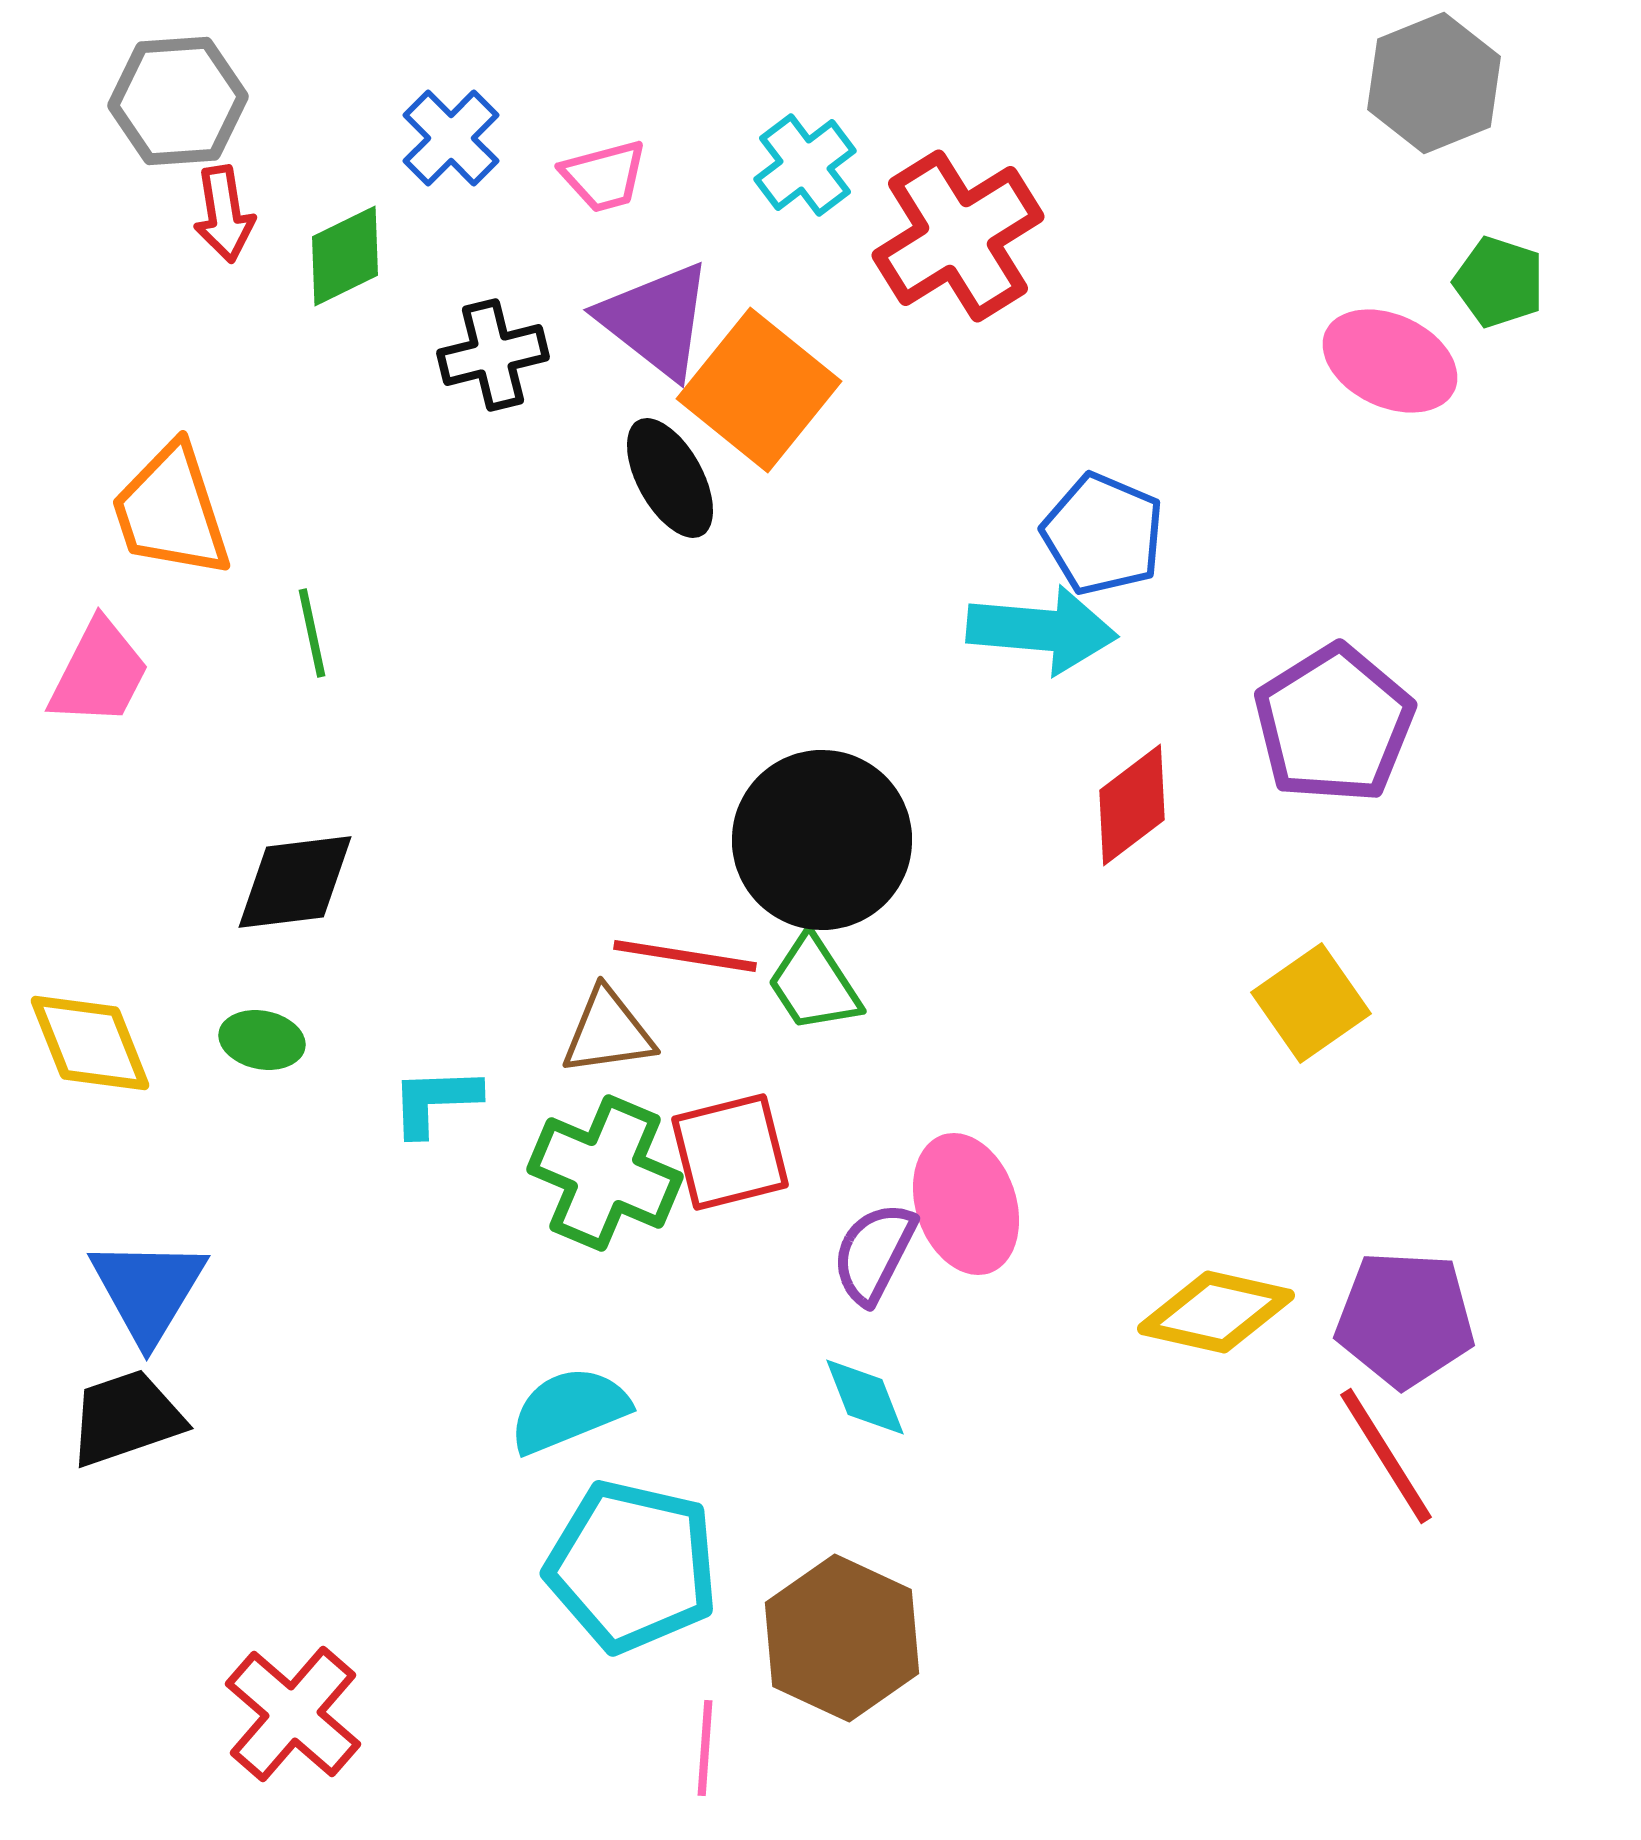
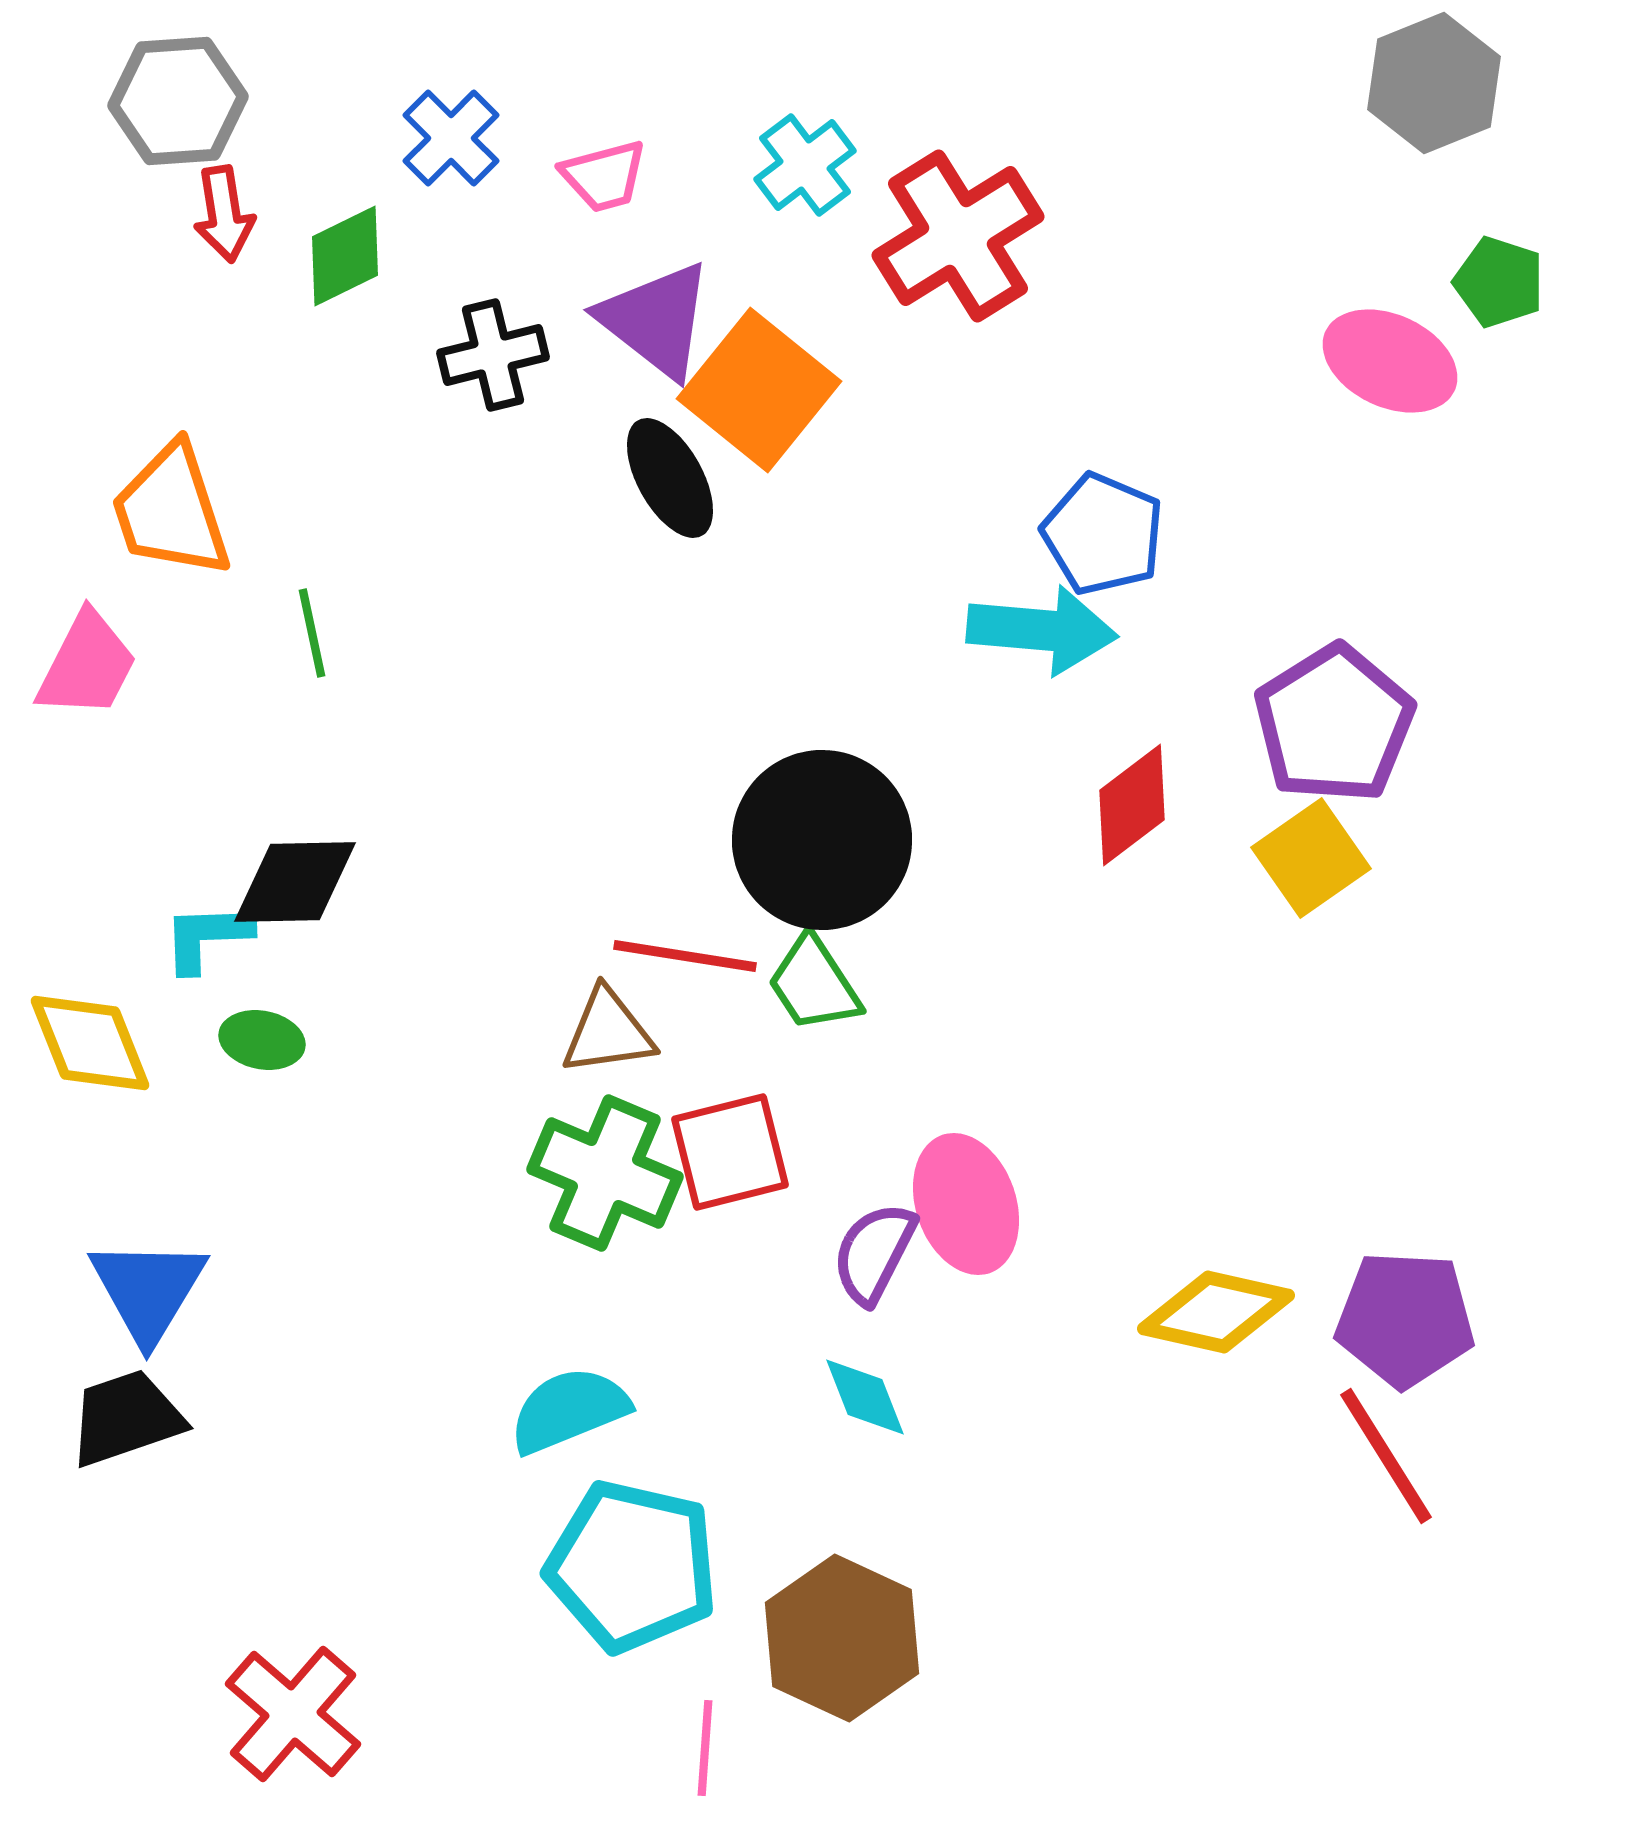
pink trapezoid at (99, 673): moved 12 px left, 8 px up
black diamond at (295, 882): rotated 6 degrees clockwise
yellow square at (1311, 1003): moved 145 px up
cyan L-shape at (435, 1101): moved 228 px left, 164 px up
